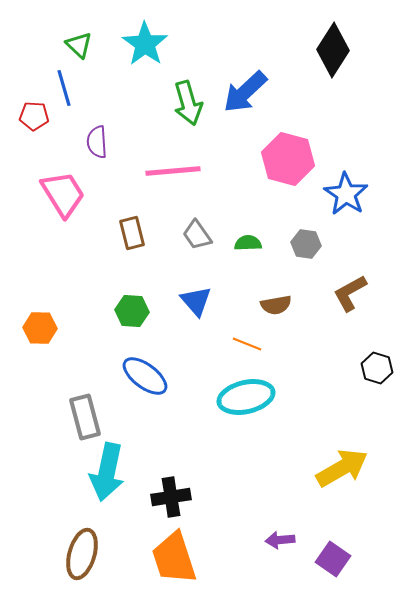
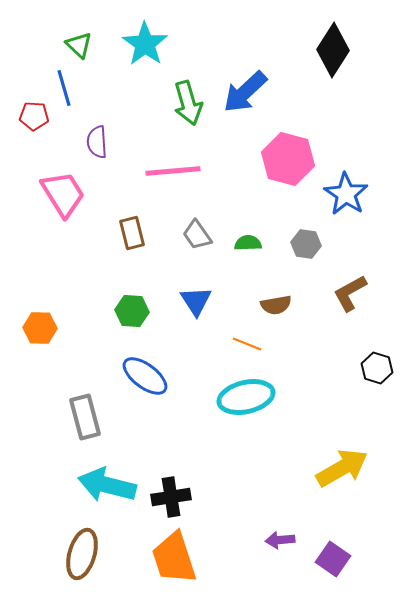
blue triangle: rotated 8 degrees clockwise
cyan arrow: moved 13 px down; rotated 92 degrees clockwise
